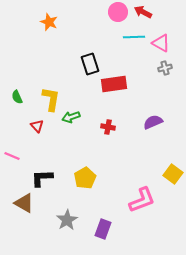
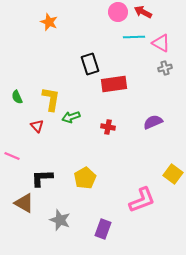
gray star: moved 7 px left; rotated 20 degrees counterclockwise
